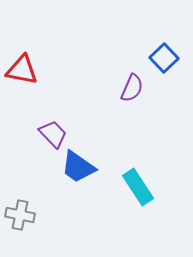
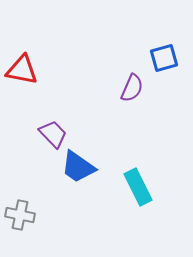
blue square: rotated 28 degrees clockwise
cyan rectangle: rotated 6 degrees clockwise
